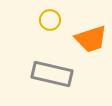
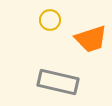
gray rectangle: moved 6 px right, 8 px down
